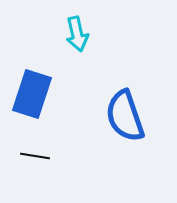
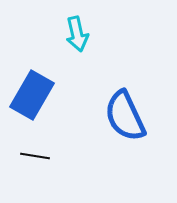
blue rectangle: moved 1 px down; rotated 12 degrees clockwise
blue semicircle: rotated 6 degrees counterclockwise
